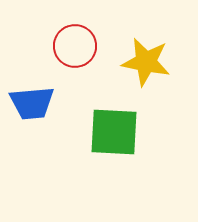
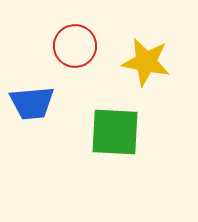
green square: moved 1 px right
